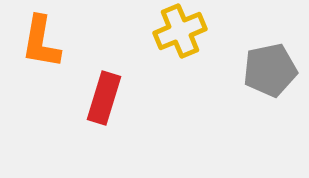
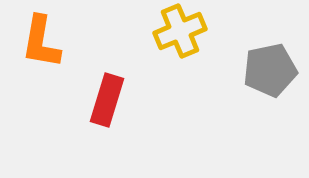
red rectangle: moved 3 px right, 2 px down
